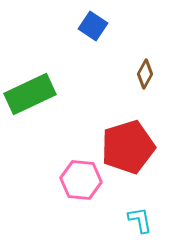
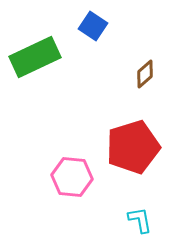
brown diamond: rotated 20 degrees clockwise
green rectangle: moved 5 px right, 37 px up
red pentagon: moved 5 px right
pink hexagon: moved 9 px left, 3 px up
